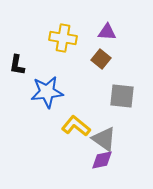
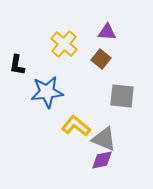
yellow cross: moved 1 px right, 6 px down; rotated 32 degrees clockwise
gray triangle: rotated 12 degrees counterclockwise
